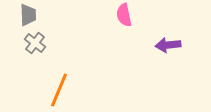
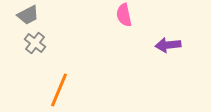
gray trapezoid: rotated 65 degrees clockwise
